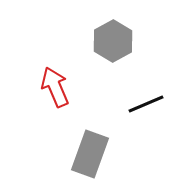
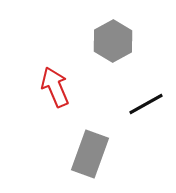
black line: rotated 6 degrees counterclockwise
